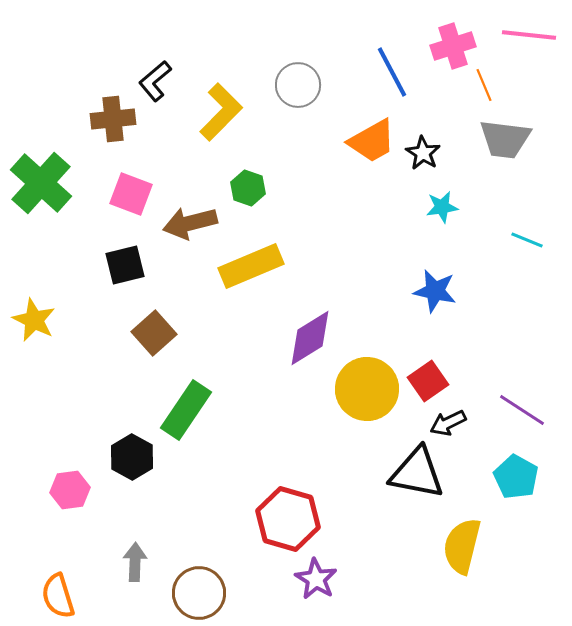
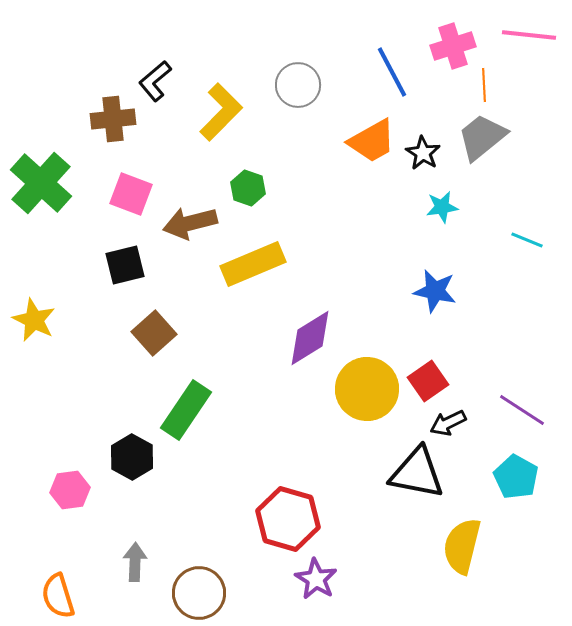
orange line: rotated 20 degrees clockwise
gray trapezoid: moved 23 px left, 2 px up; rotated 134 degrees clockwise
yellow rectangle: moved 2 px right, 2 px up
